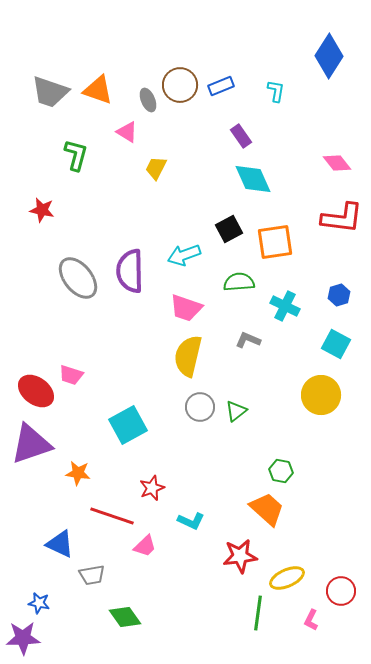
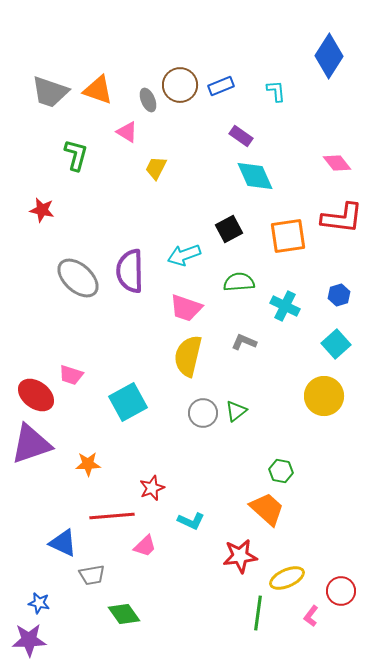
cyan L-shape at (276, 91): rotated 15 degrees counterclockwise
purple rectangle at (241, 136): rotated 20 degrees counterclockwise
cyan diamond at (253, 179): moved 2 px right, 3 px up
orange square at (275, 242): moved 13 px right, 6 px up
gray ellipse at (78, 278): rotated 9 degrees counterclockwise
gray L-shape at (248, 340): moved 4 px left, 2 px down
cyan square at (336, 344): rotated 20 degrees clockwise
red ellipse at (36, 391): moved 4 px down
yellow circle at (321, 395): moved 3 px right, 1 px down
gray circle at (200, 407): moved 3 px right, 6 px down
cyan square at (128, 425): moved 23 px up
orange star at (78, 473): moved 10 px right, 9 px up; rotated 10 degrees counterclockwise
red line at (112, 516): rotated 24 degrees counterclockwise
blue triangle at (60, 544): moved 3 px right, 1 px up
green diamond at (125, 617): moved 1 px left, 3 px up
pink L-shape at (311, 620): moved 4 px up; rotated 10 degrees clockwise
purple star at (23, 638): moved 6 px right, 2 px down
